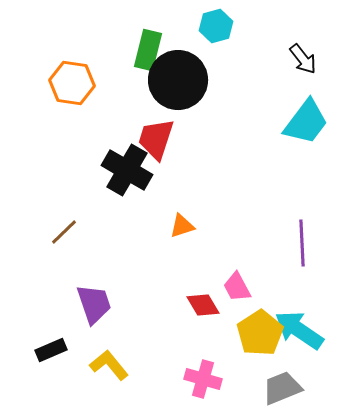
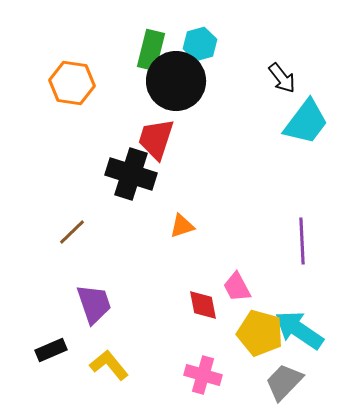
cyan hexagon: moved 16 px left, 18 px down
green rectangle: moved 3 px right
black arrow: moved 21 px left, 19 px down
black circle: moved 2 px left, 1 px down
black cross: moved 4 px right, 4 px down; rotated 12 degrees counterclockwise
brown line: moved 8 px right
purple line: moved 2 px up
red diamond: rotated 20 degrees clockwise
yellow pentagon: rotated 24 degrees counterclockwise
pink cross: moved 4 px up
gray trapezoid: moved 2 px right, 6 px up; rotated 24 degrees counterclockwise
